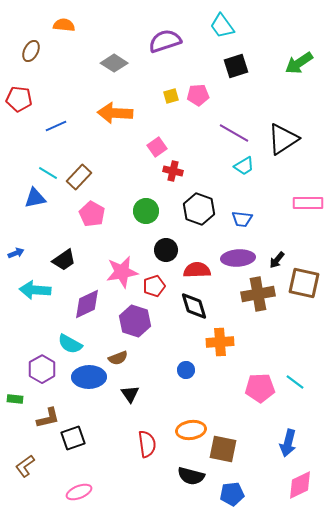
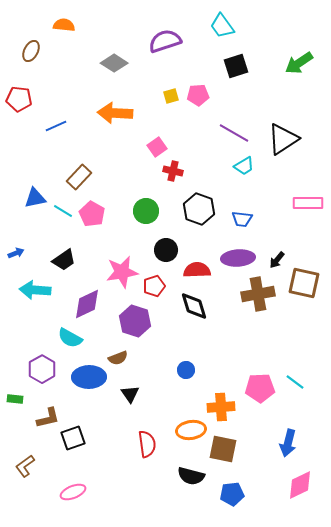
cyan line at (48, 173): moved 15 px right, 38 px down
orange cross at (220, 342): moved 1 px right, 65 px down
cyan semicircle at (70, 344): moved 6 px up
pink ellipse at (79, 492): moved 6 px left
